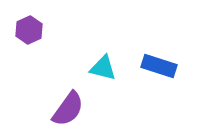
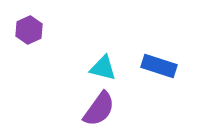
purple semicircle: moved 31 px right
